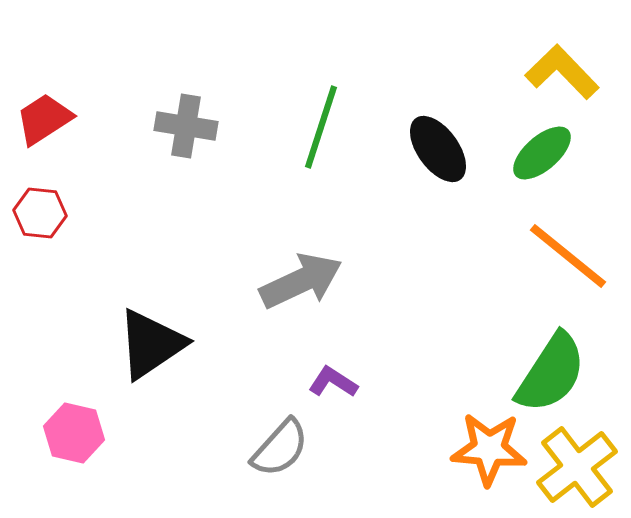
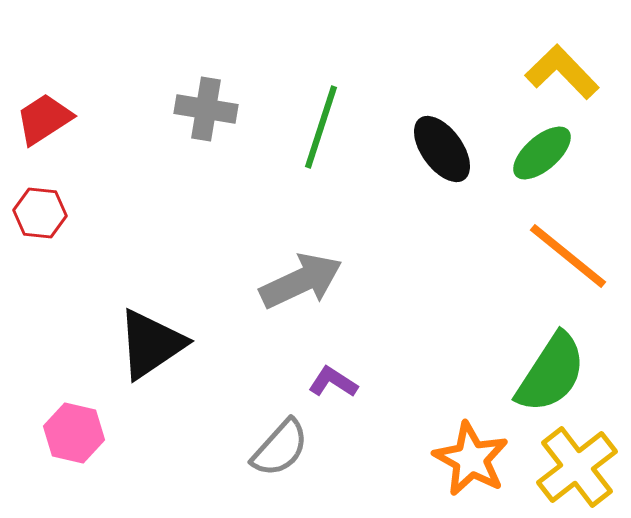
gray cross: moved 20 px right, 17 px up
black ellipse: moved 4 px right
orange star: moved 18 px left, 10 px down; rotated 24 degrees clockwise
